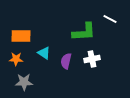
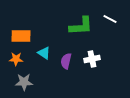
green L-shape: moved 3 px left, 6 px up
